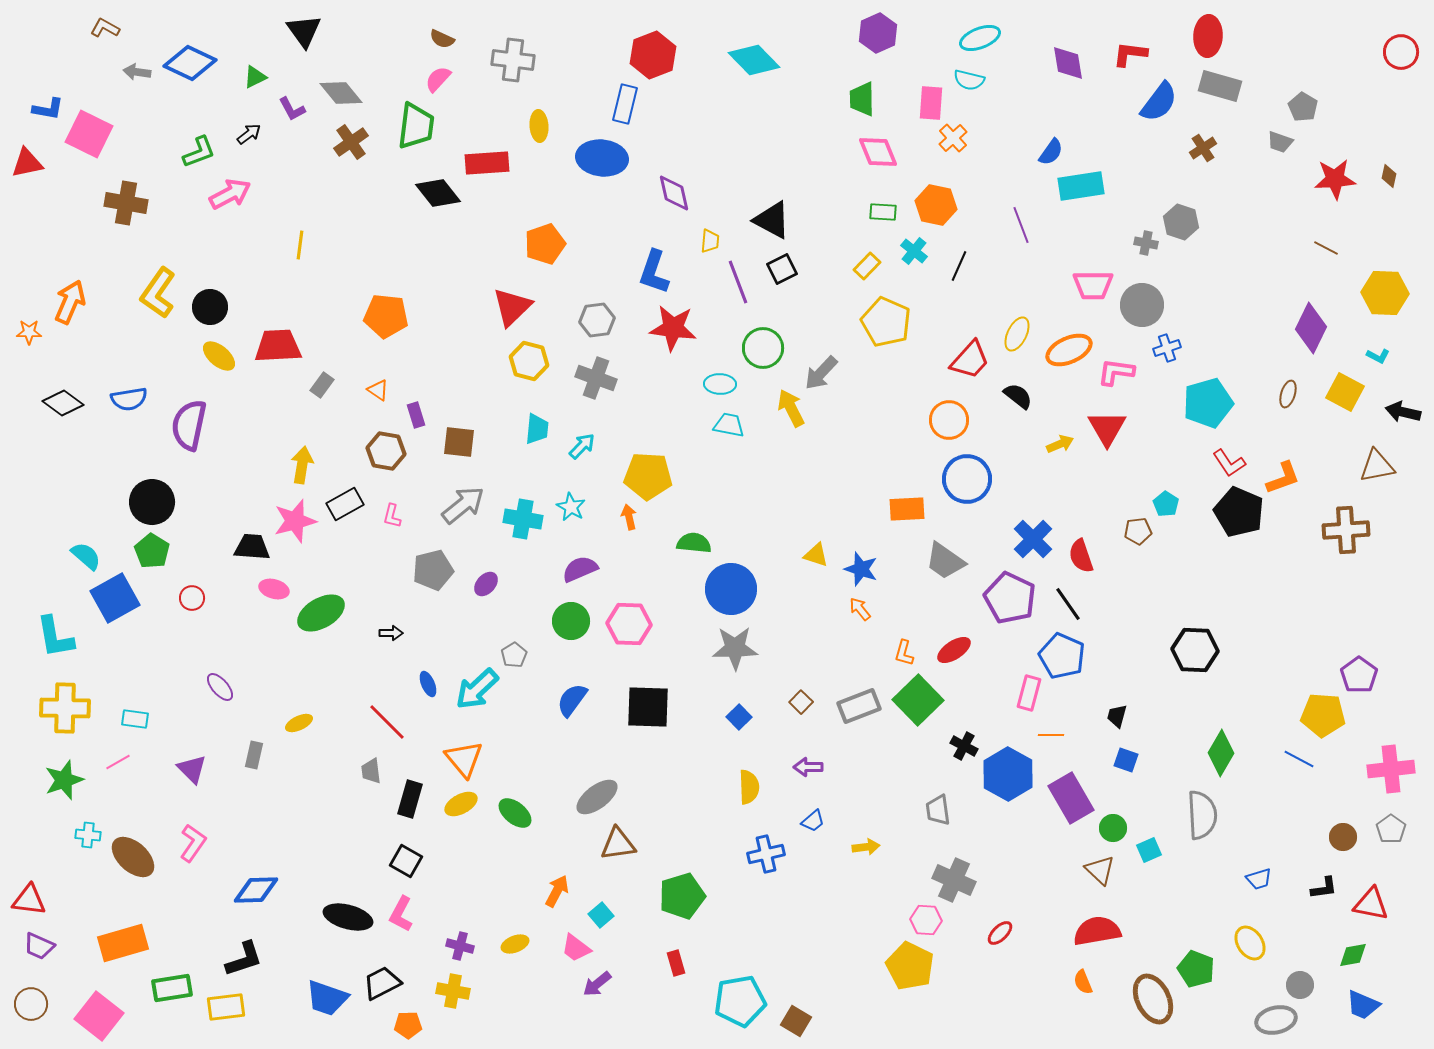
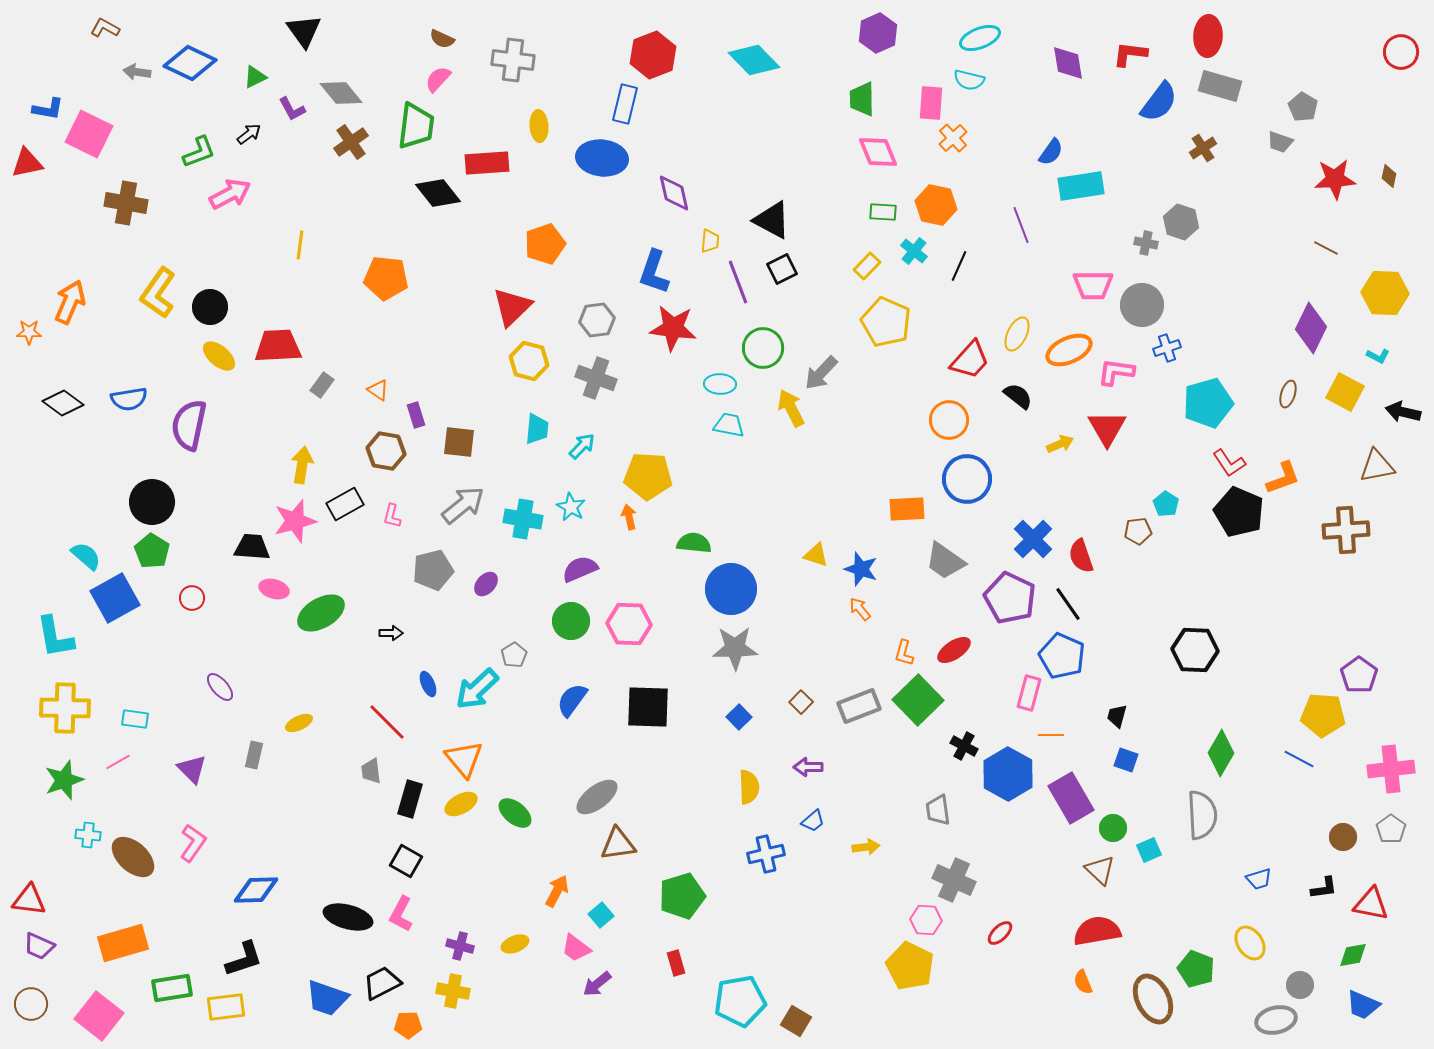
orange pentagon at (386, 316): moved 38 px up
